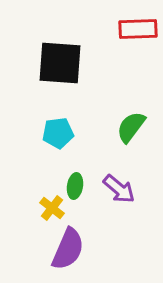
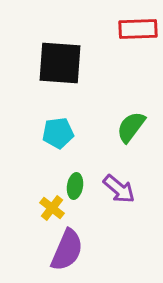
purple semicircle: moved 1 px left, 1 px down
